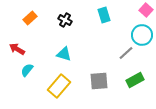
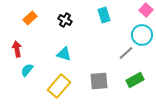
red arrow: rotated 49 degrees clockwise
